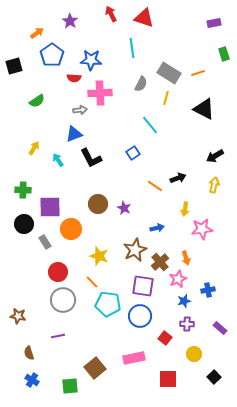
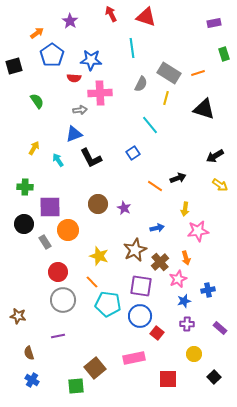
red triangle at (144, 18): moved 2 px right, 1 px up
green semicircle at (37, 101): rotated 91 degrees counterclockwise
black triangle at (204, 109): rotated 10 degrees counterclockwise
yellow arrow at (214, 185): moved 6 px right; rotated 112 degrees clockwise
green cross at (23, 190): moved 2 px right, 3 px up
orange circle at (71, 229): moved 3 px left, 1 px down
pink star at (202, 229): moved 4 px left, 2 px down
purple square at (143, 286): moved 2 px left
red square at (165, 338): moved 8 px left, 5 px up
green square at (70, 386): moved 6 px right
